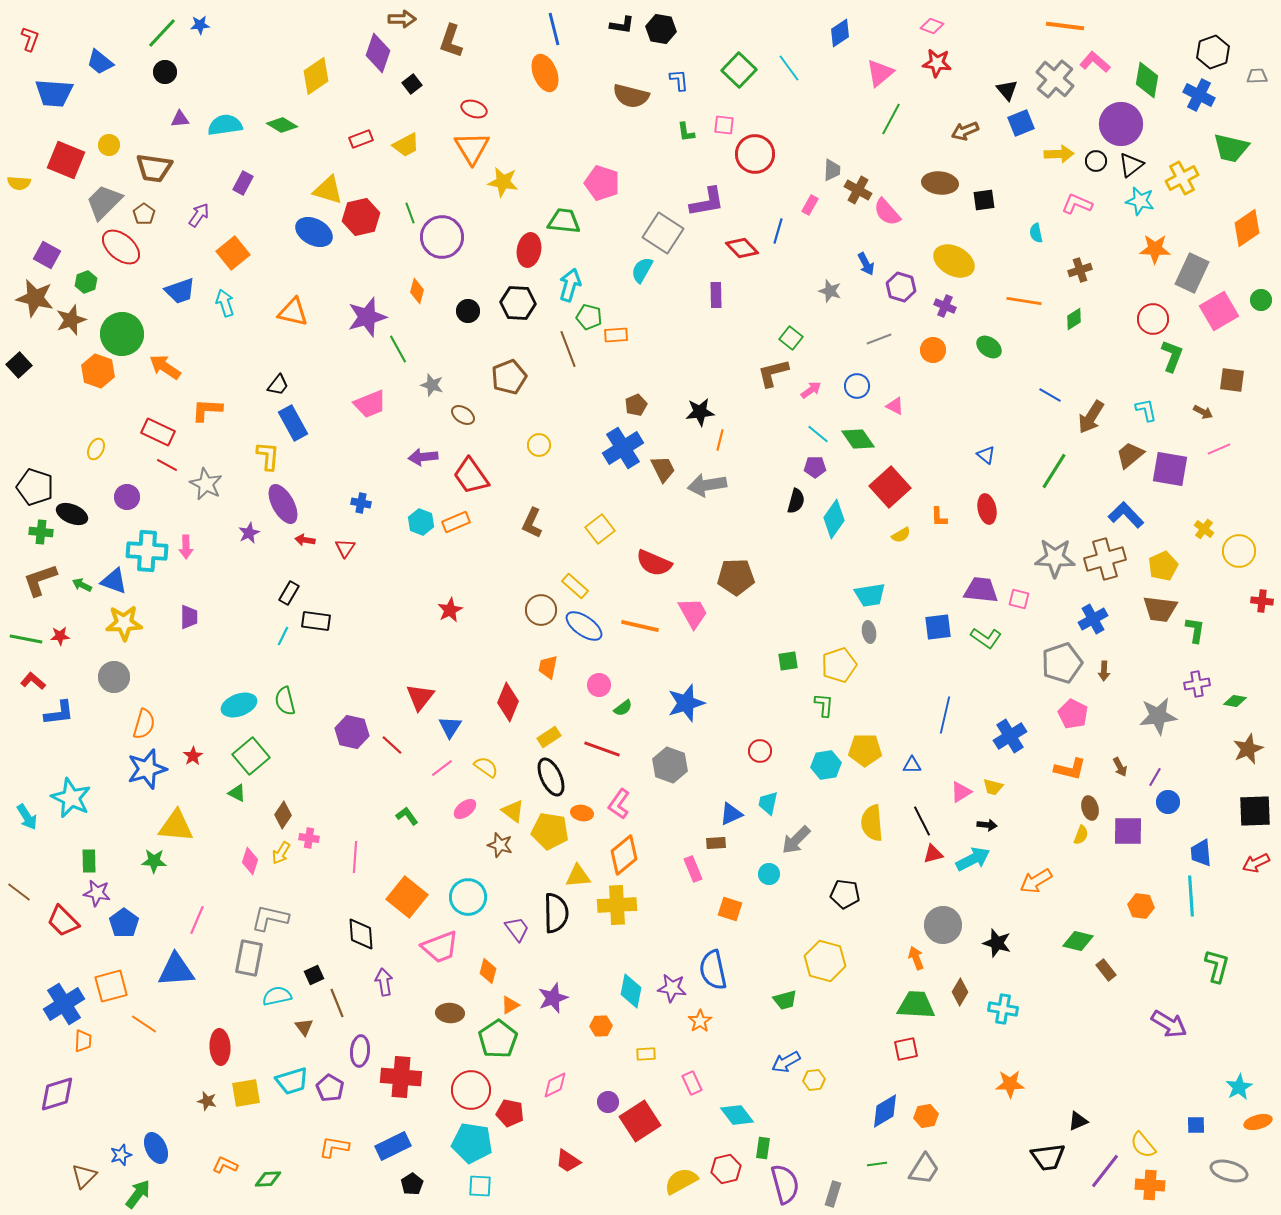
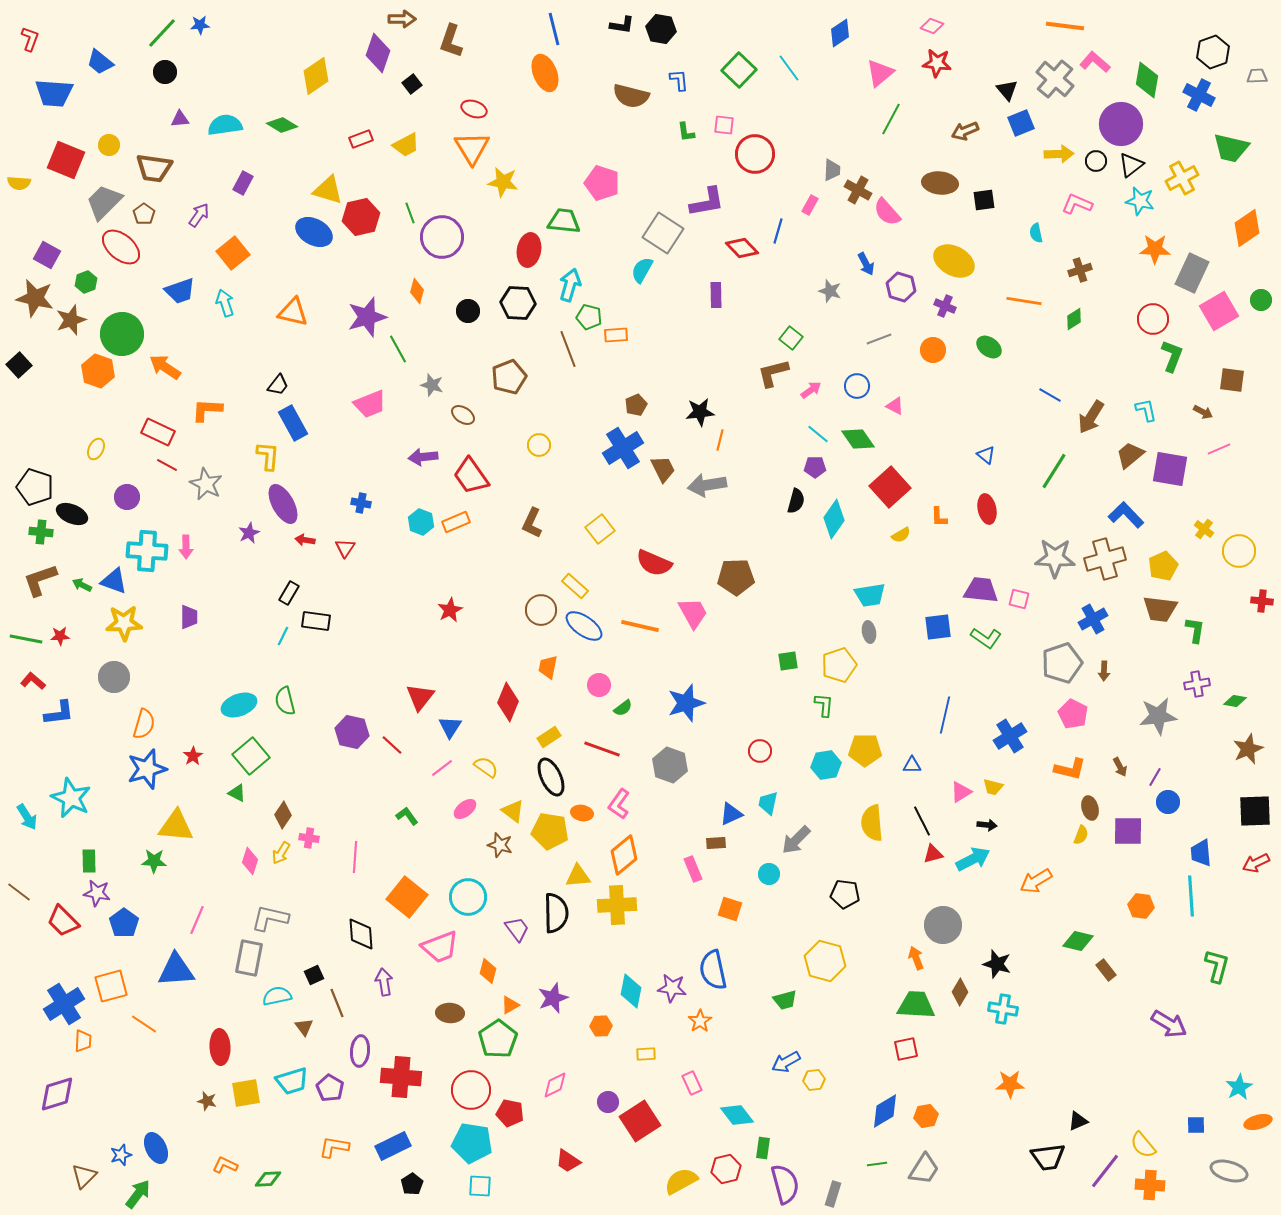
black star at (997, 943): moved 21 px down
